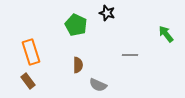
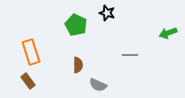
green arrow: moved 2 px right, 1 px up; rotated 72 degrees counterclockwise
